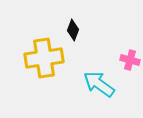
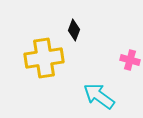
black diamond: moved 1 px right
cyan arrow: moved 12 px down
